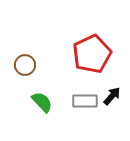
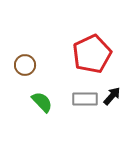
gray rectangle: moved 2 px up
